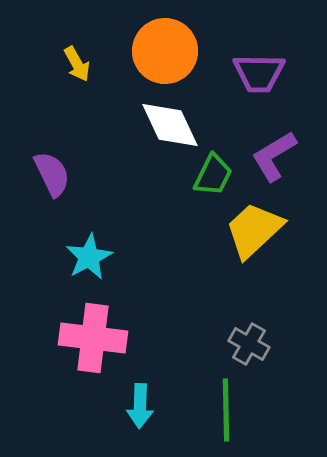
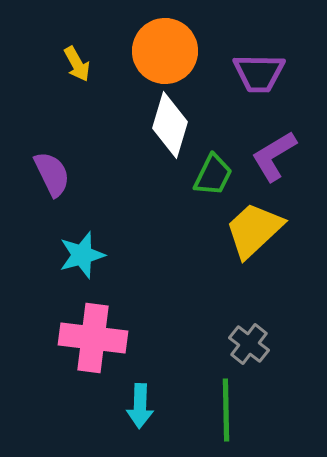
white diamond: rotated 42 degrees clockwise
cyan star: moved 7 px left, 2 px up; rotated 12 degrees clockwise
gray cross: rotated 9 degrees clockwise
